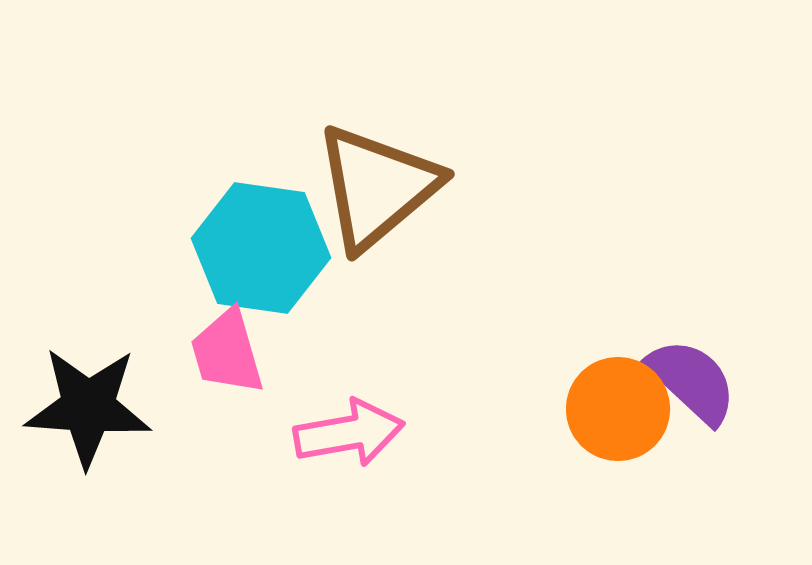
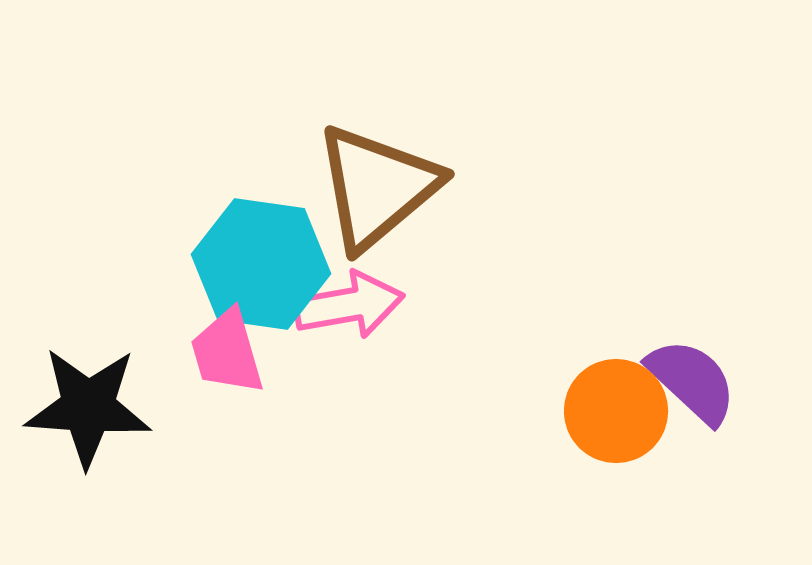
cyan hexagon: moved 16 px down
orange circle: moved 2 px left, 2 px down
pink arrow: moved 128 px up
